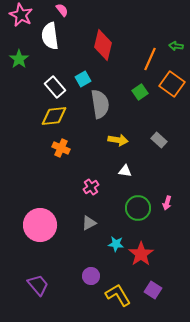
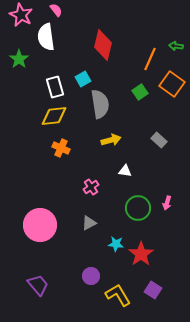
pink semicircle: moved 6 px left
white semicircle: moved 4 px left, 1 px down
white rectangle: rotated 25 degrees clockwise
yellow arrow: moved 7 px left; rotated 24 degrees counterclockwise
